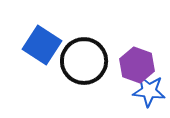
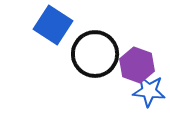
blue square: moved 11 px right, 20 px up
black circle: moved 11 px right, 7 px up
